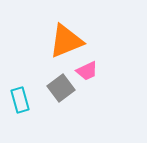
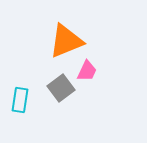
pink trapezoid: rotated 40 degrees counterclockwise
cyan rectangle: rotated 25 degrees clockwise
